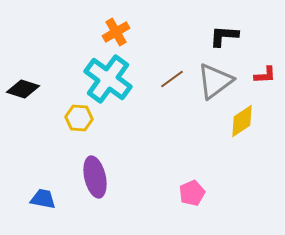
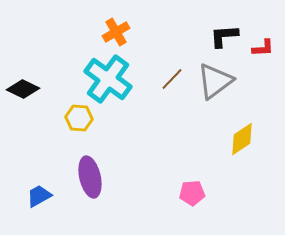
black L-shape: rotated 8 degrees counterclockwise
red L-shape: moved 2 px left, 27 px up
brown line: rotated 10 degrees counterclockwise
black diamond: rotated 8 degrees clockwise
yellow diamond: moved 18 px down
purple ellipse: moved 5 px left
pink pentagon: rotated 20 degrees clockwise
blue trapezoid: moved 4 px left, 3 px up; rotated 40 degrees counterclockwise
